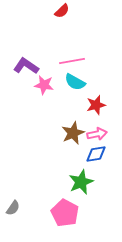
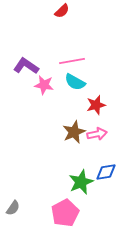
brown star: moved 1 px right, 1 px up
blue diamond: moved 10 px right, 18 px down
pink pentagon: rotated 16 degrees clockwise
